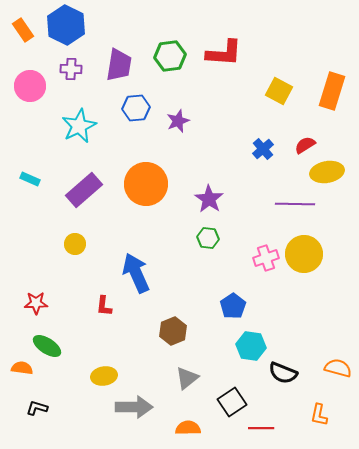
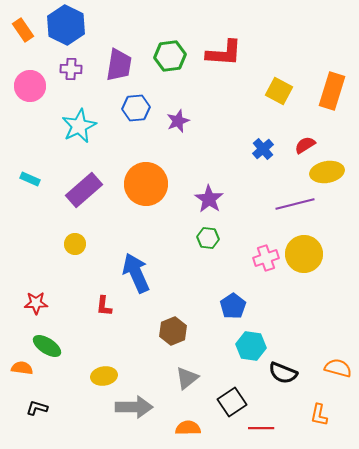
purple line at (295, 204): rotated 15 degrees counterclockwise
